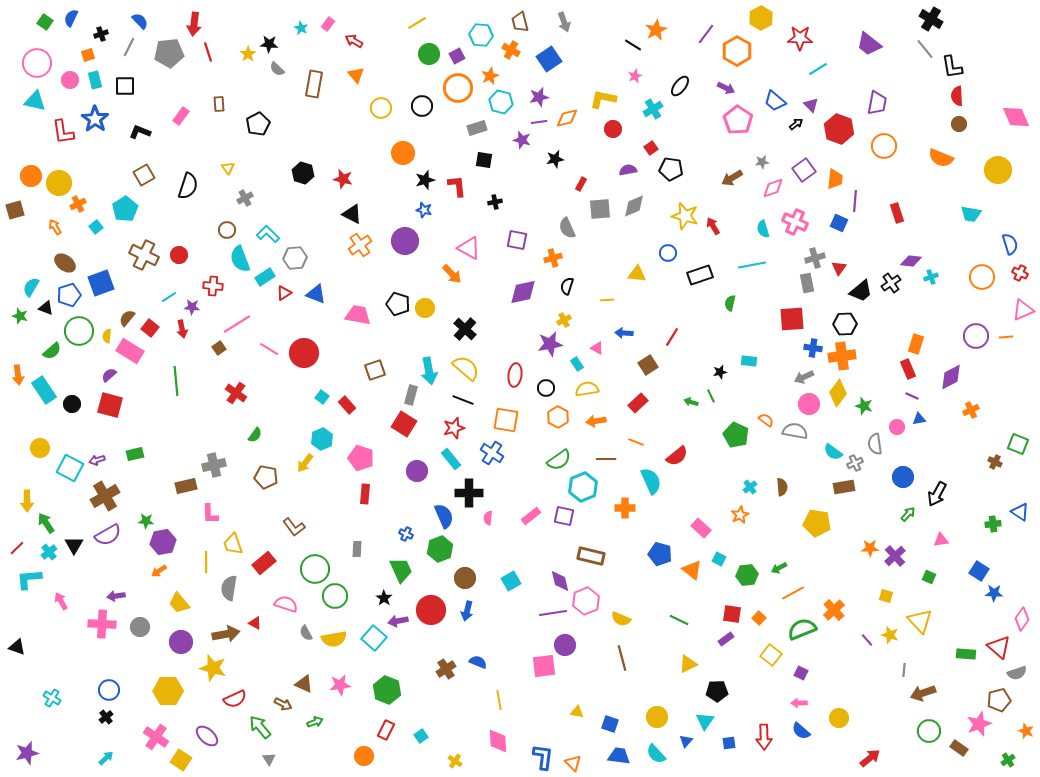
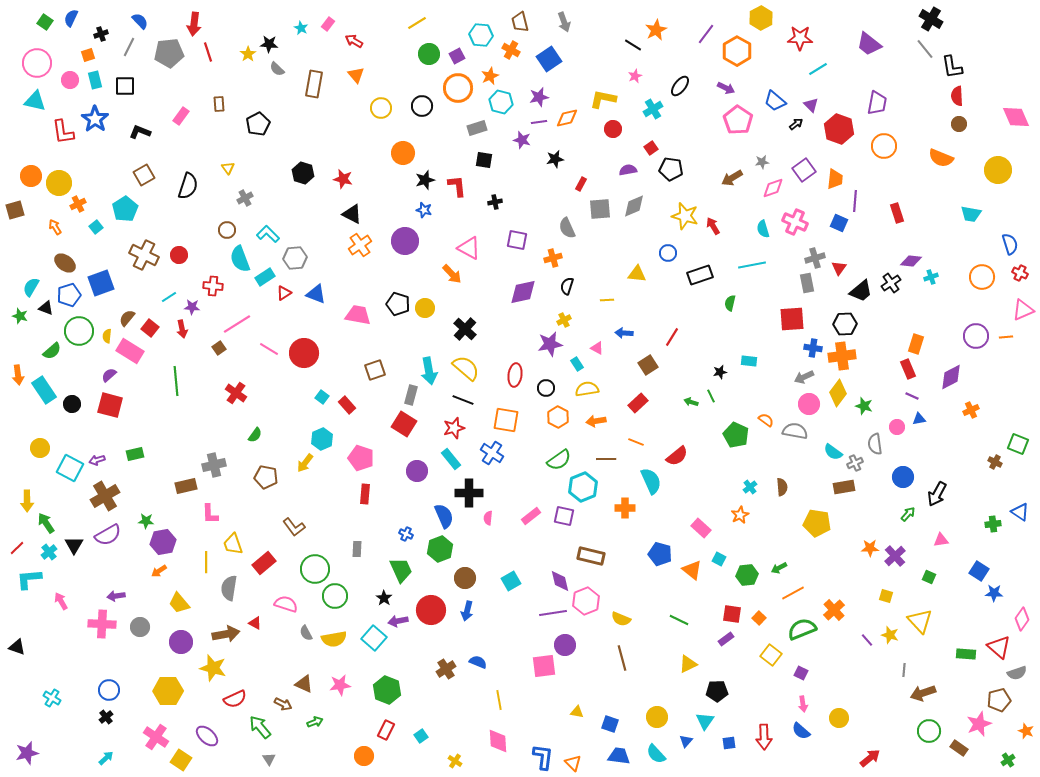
pink arrow at (799, 703): moved 4 px right, 1 px down; rotated 98 degrees counterclockwise
